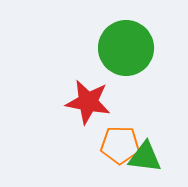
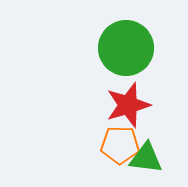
red star: moved 40 px right, 3 px down; rotated 27 degrees counterclockwise
green triangle: moved 1 px right, 1 px down
